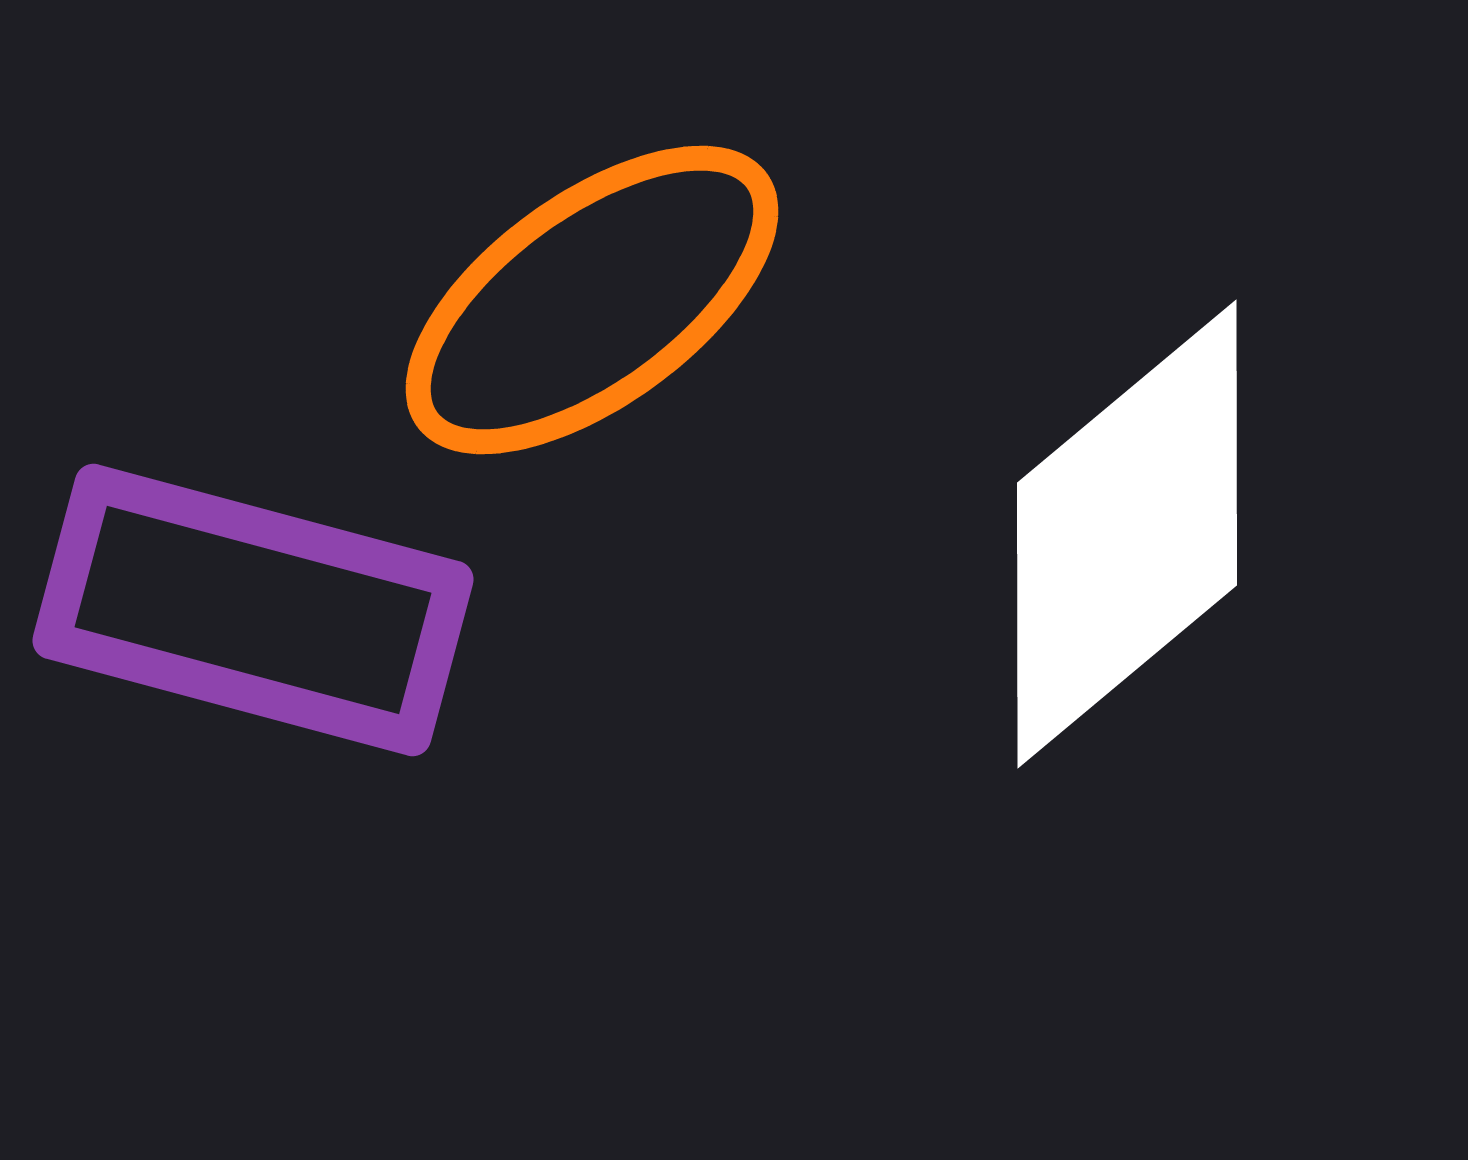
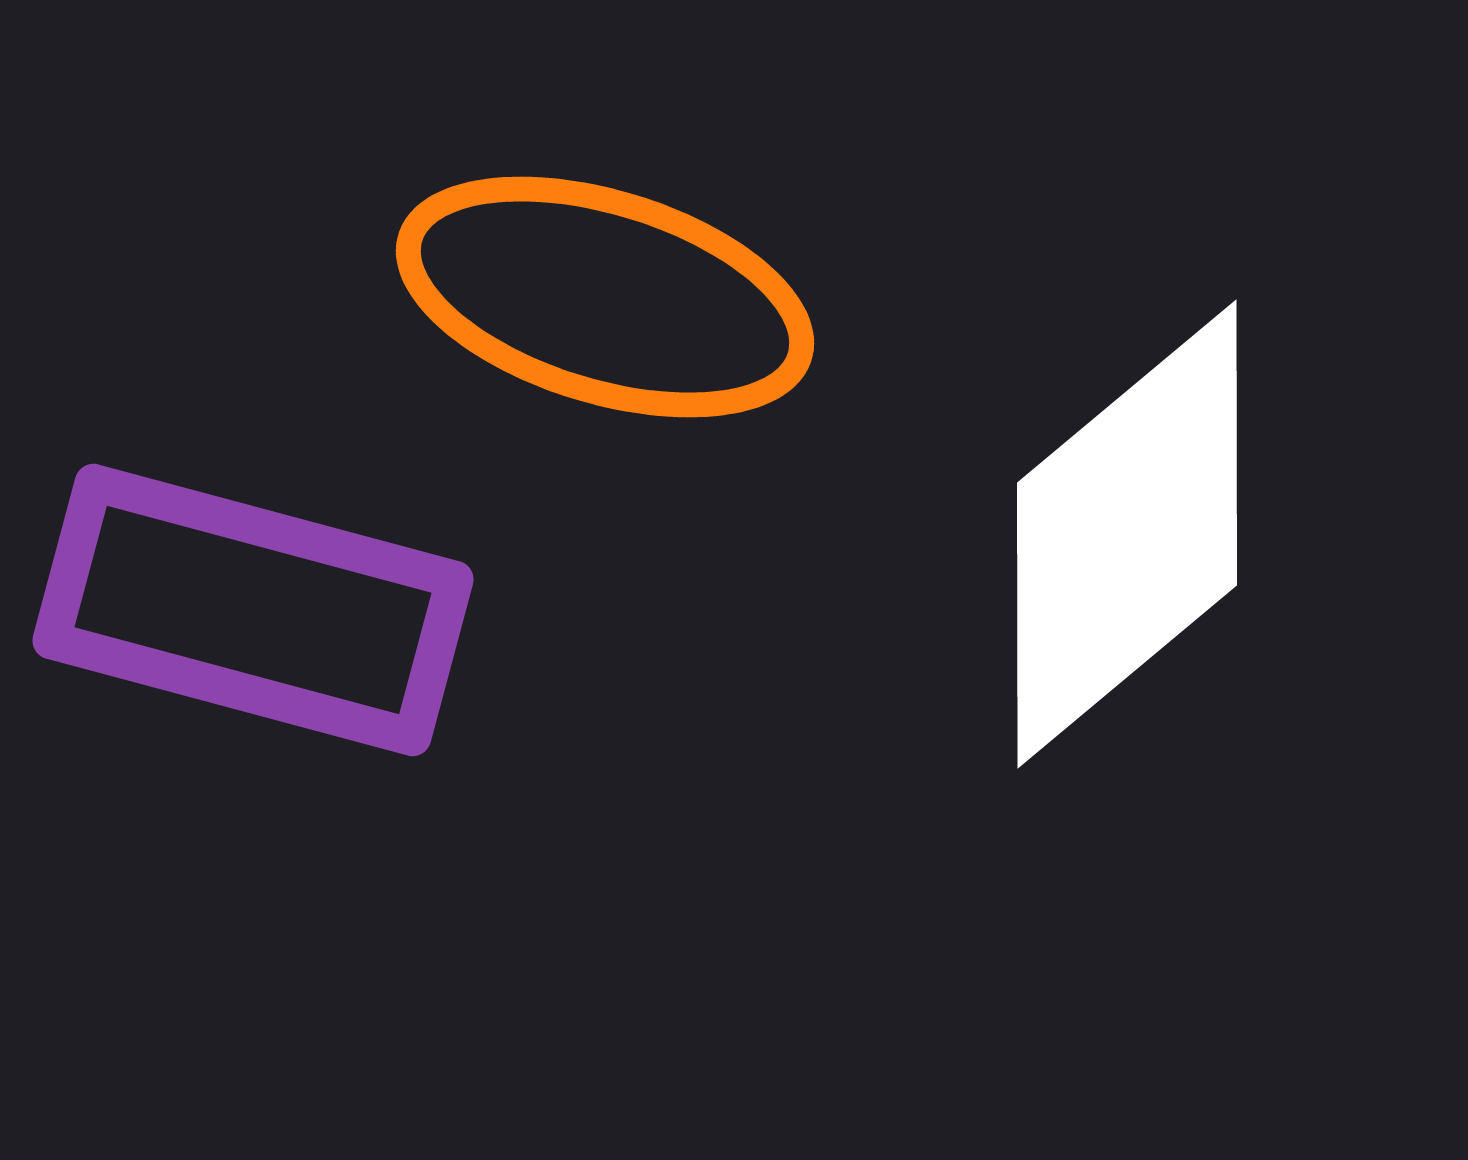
orange ellipse: moved 13 px right, 3 px up; rotated 53 degrees clockwise
